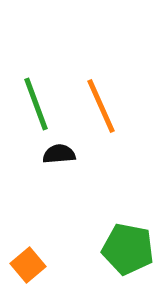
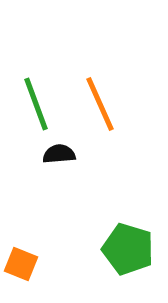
orange line: moved 1 px left, 2 px up
green pentagon: rotated 6 degrees clockwise
orange square: moved 7 px left, 1 px up; rotated 28 degrees counterclockwise
